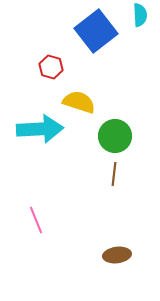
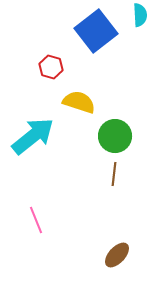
cyan arrow: moved 7 px left, 7 px down; rotated 36 degrees counterclockwise
brown ellipse: rotated 40 degrees counterclockwise
